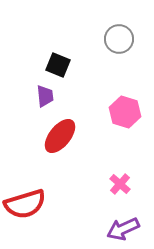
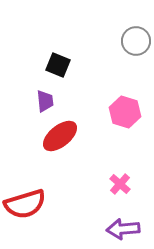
gray circle: moved 17 px right, 2 px down
purple trapezoid: moved 5 px down
red ellipse: rotated 12 degrees clockwise
purple arrow: rotated 20 degrees clockwise
